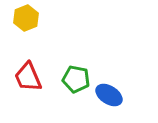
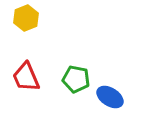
red trapezoid: moved 2 px left
blue ellipse: moved 1 px right, 2 px down
